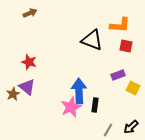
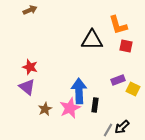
brown arrow: moved 3 px up
orange L-shape: moved 2 px left; rotated 70 degrees clockwise
black triangle: rotated 20 degrees counterclockwise
red star: moved 1 px right, 5 px down
purple rectangle: moved 5 px down
yellow square: moved 1 px down
brown star: moved 32 px right, 15 px down
pink star: moved 1 px left, 1 px down
black arrow: moved 9 px left
